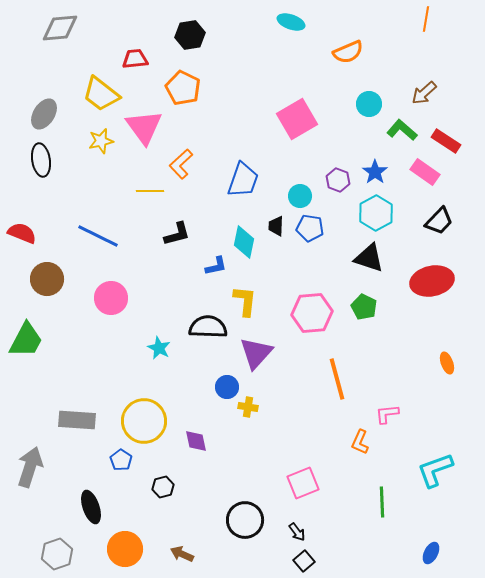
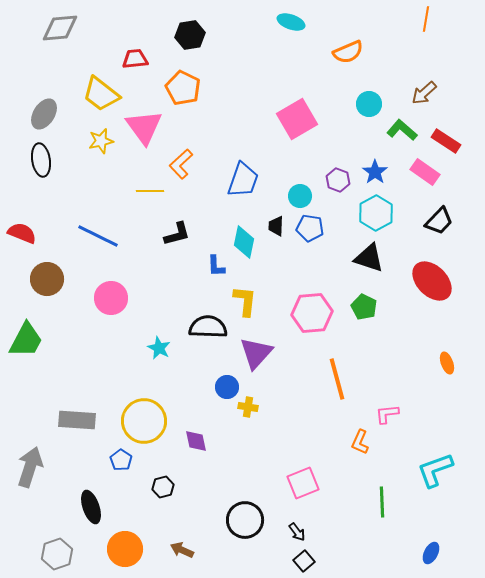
blue L-shape at (216, 266): rotated 100 degrees clockwise
red ellipse at (432, 281): rotated 57 degrees clockwise
brown arrow at (182, 554): moved 4 px up
